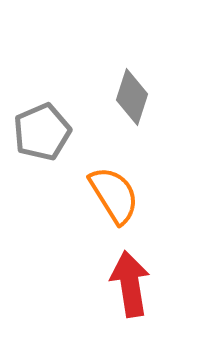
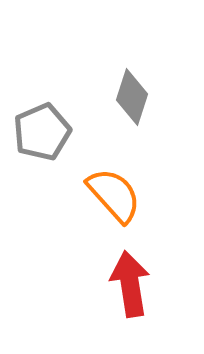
orange semicircle: rotated 10 degrees counterclockwise
